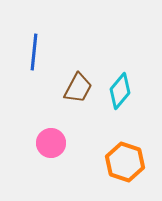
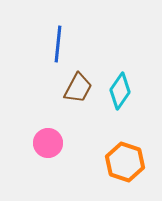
blue line: moved 24 px right, 8 px up
cyan diamond: rotated 6 degrees counterclockwise
pink circle: moved 3 px left
